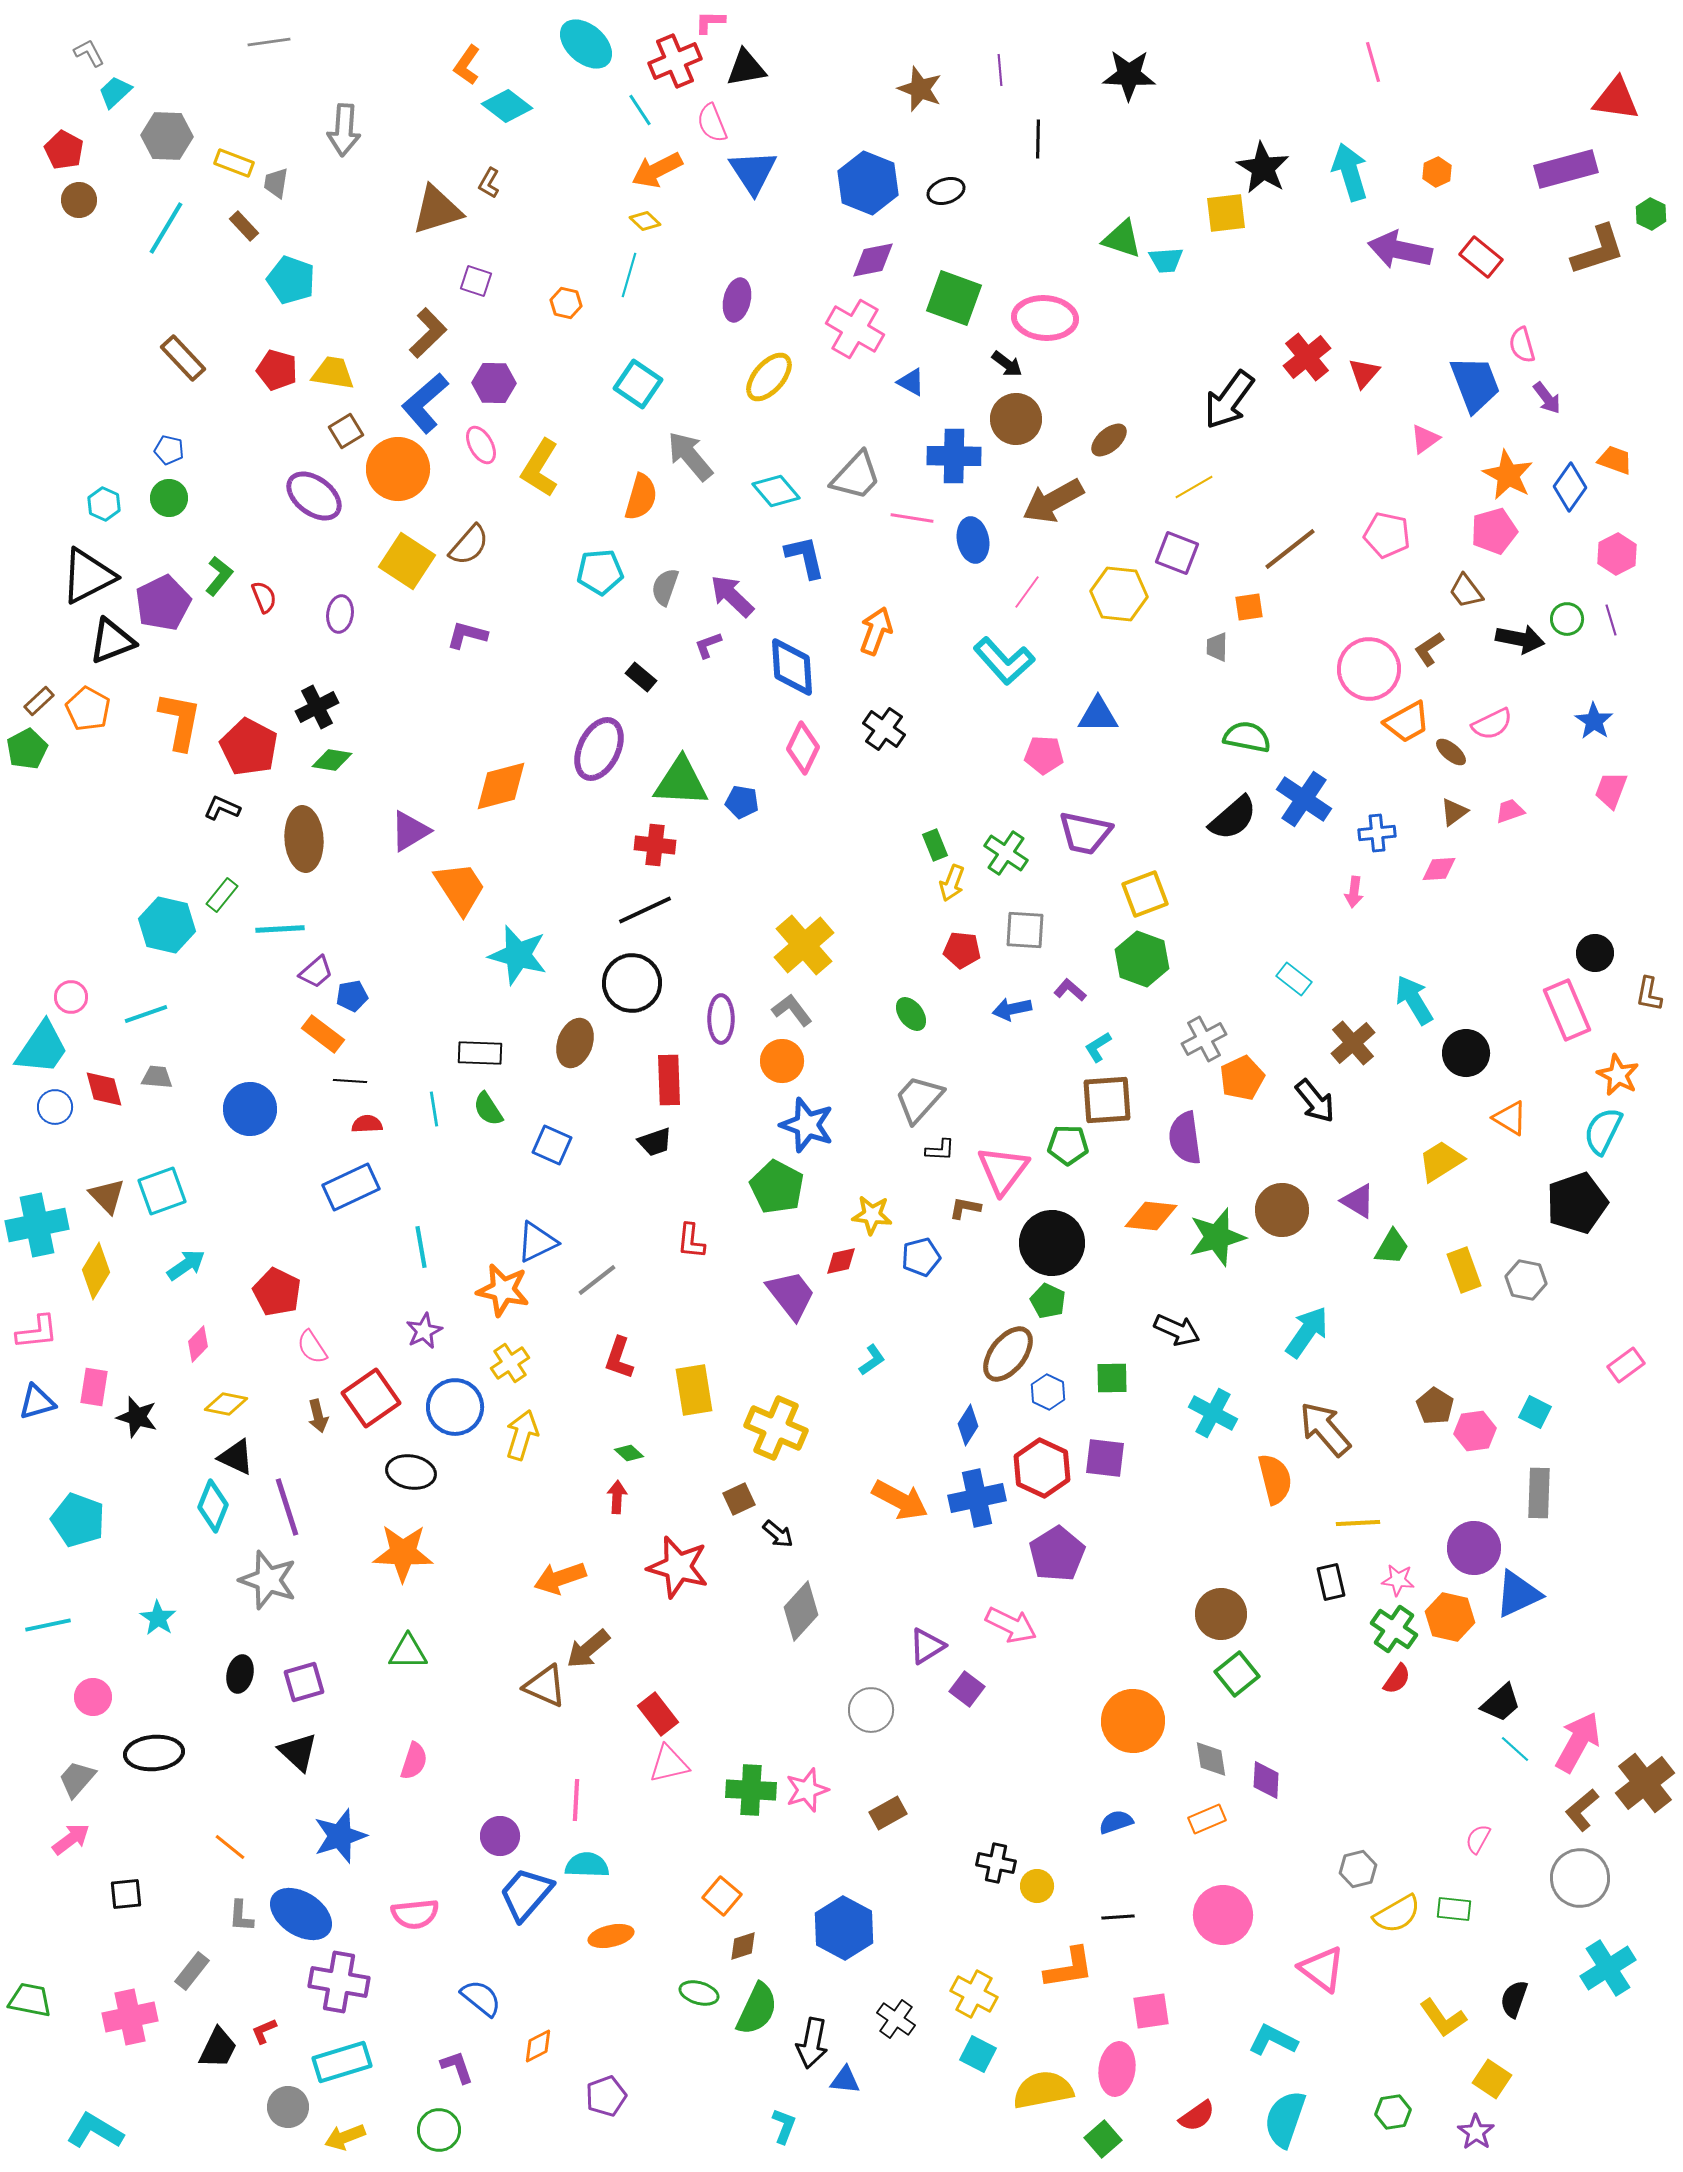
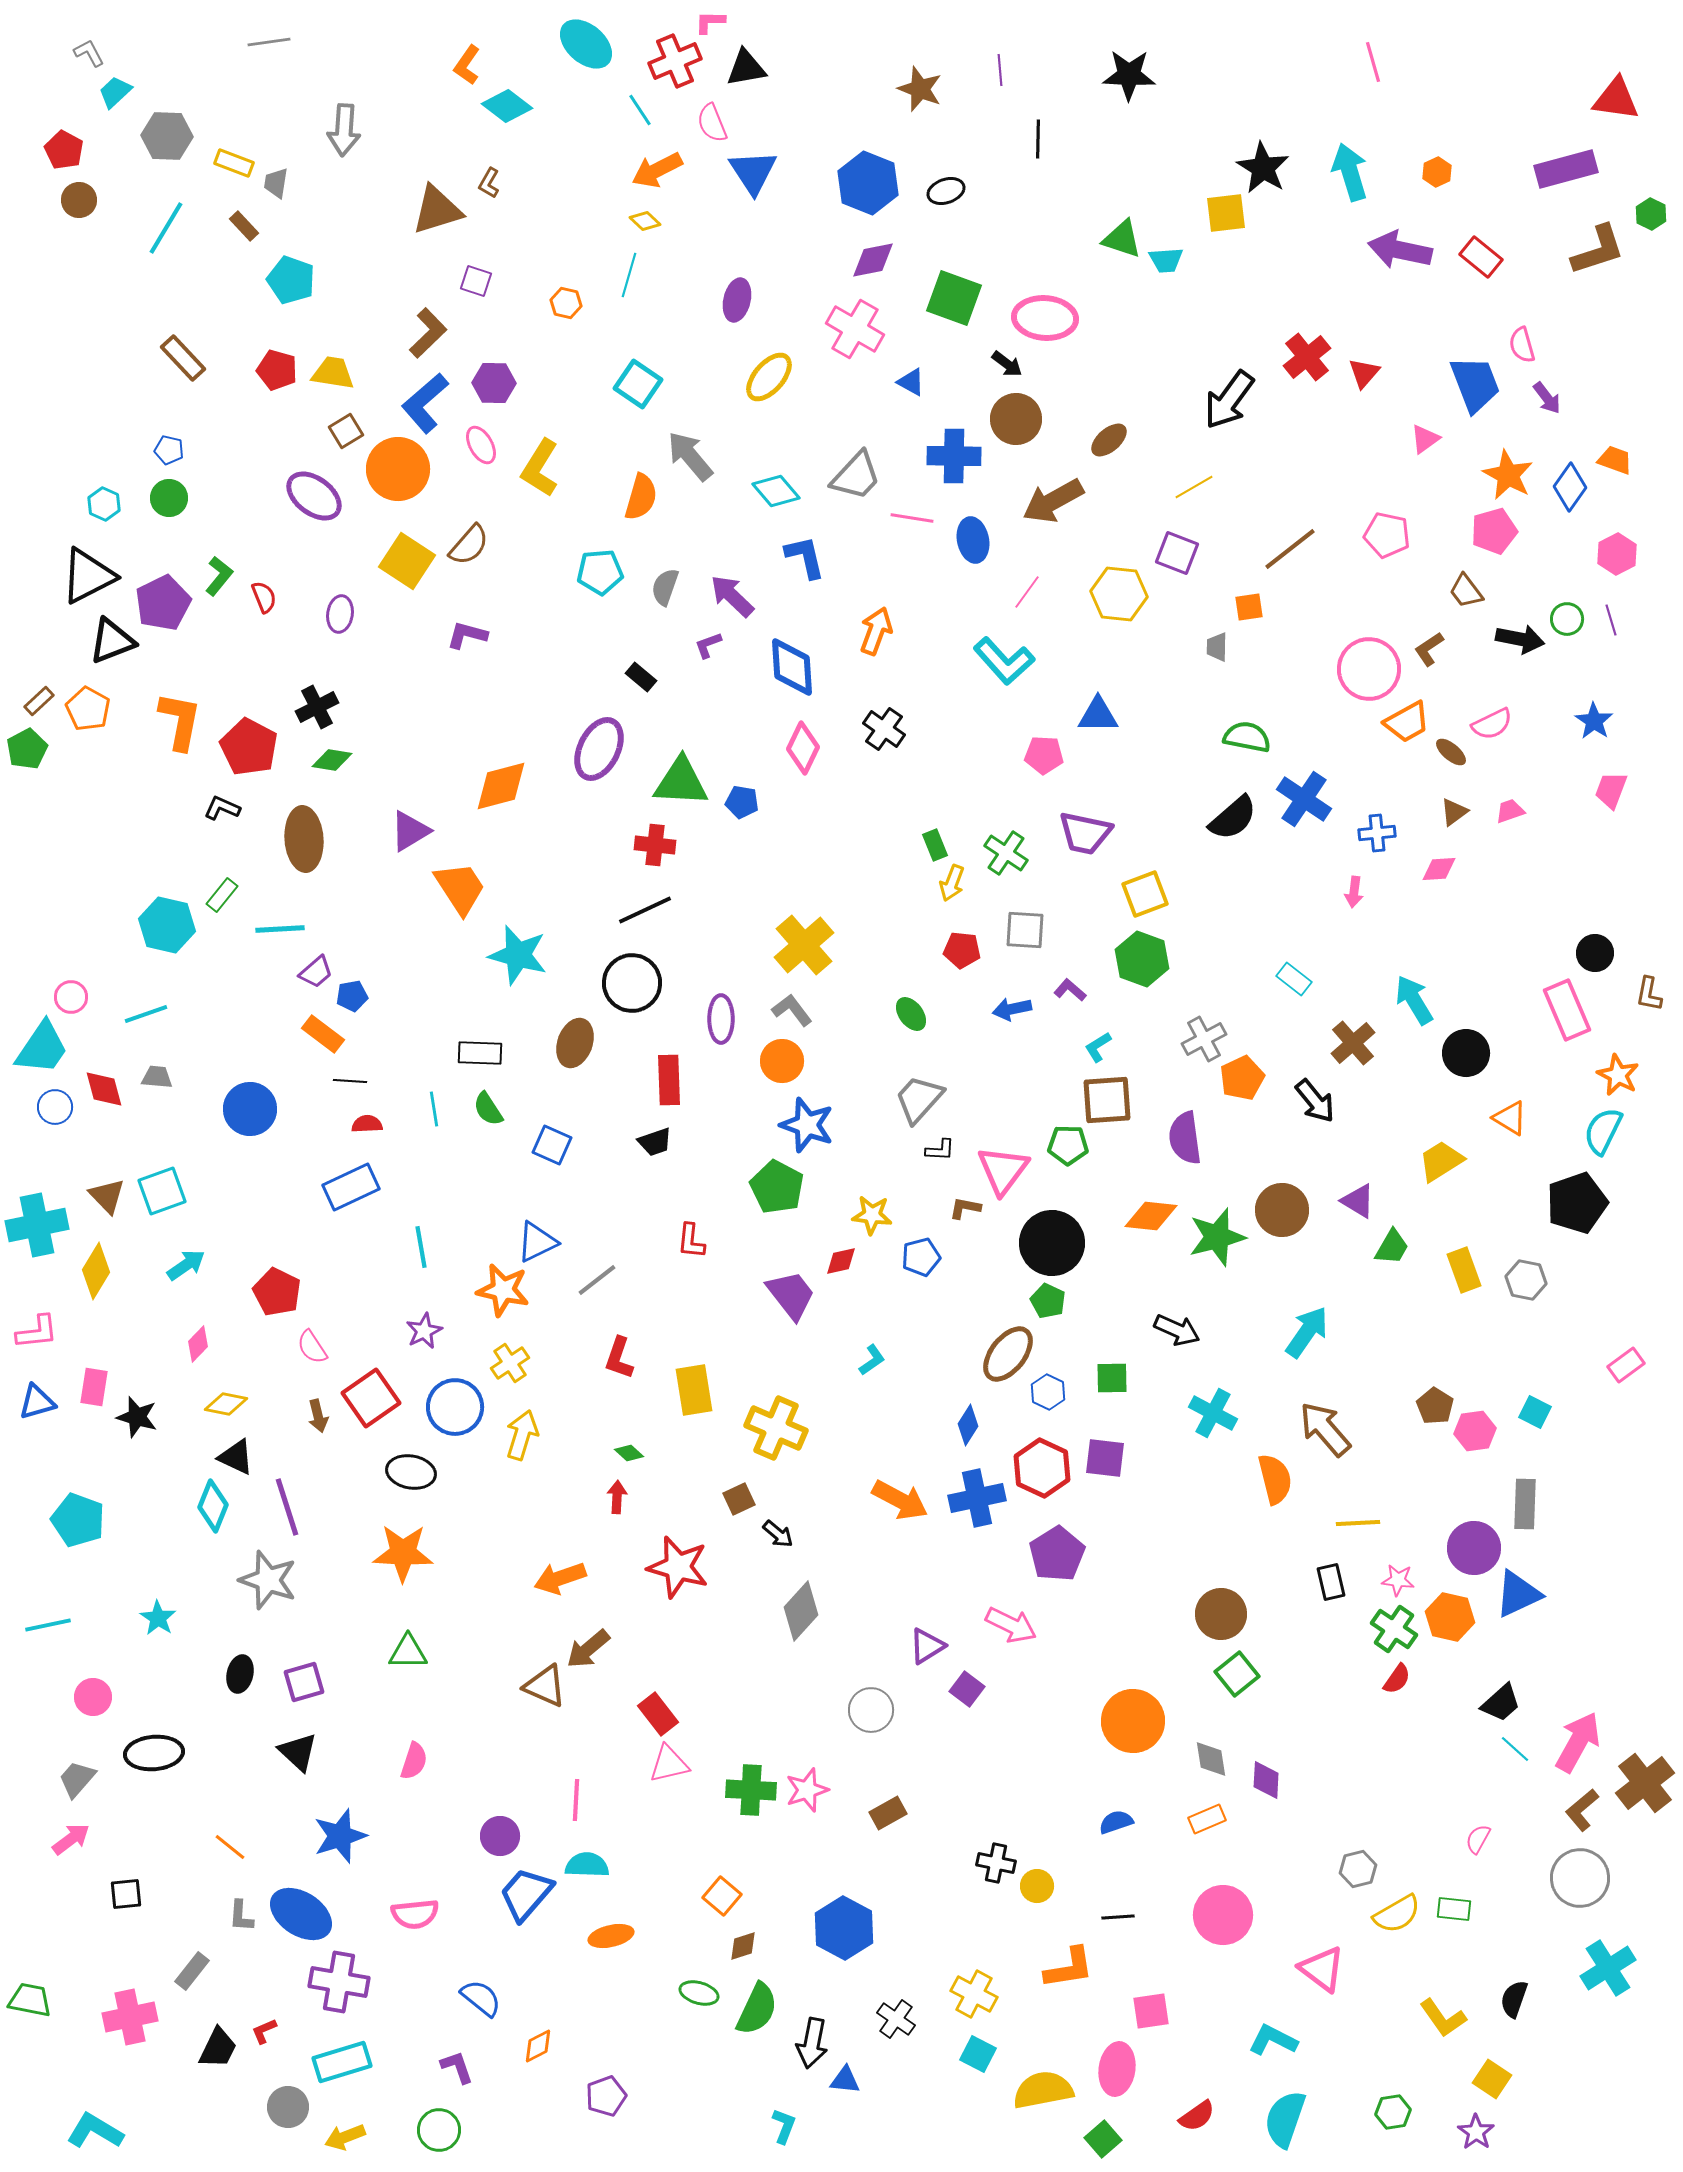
gray rectangle at (1539, 1493): moved 14 px left, 11 px down
